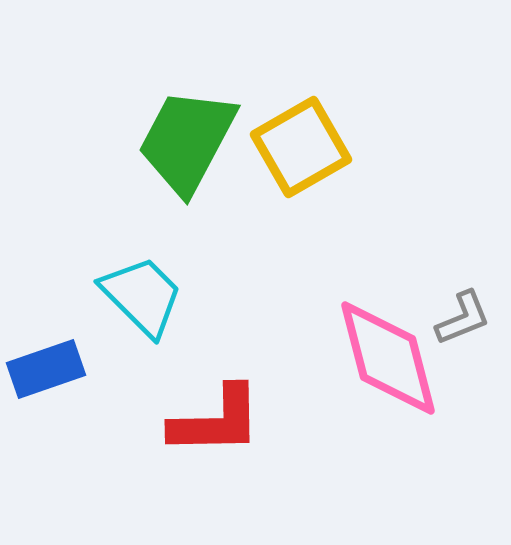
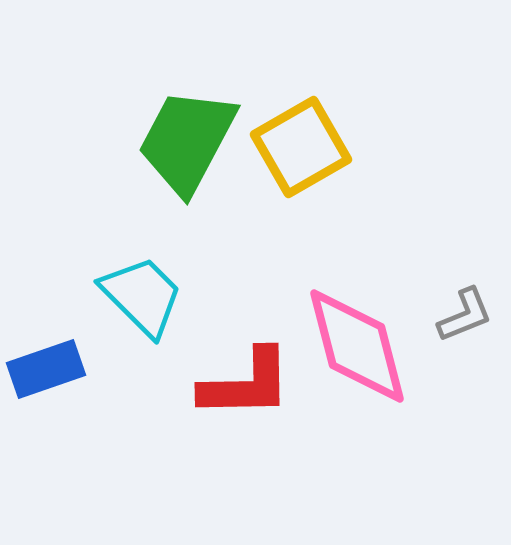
gray L-shape: moved 2 px right, 3 px up
pink diamond: moved 31 px left, 12 px up
red L-shape: moved 30 px right, 37 px up
